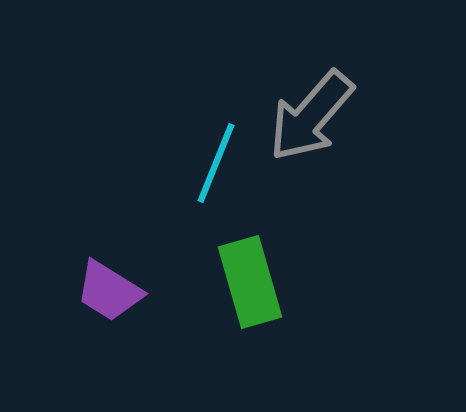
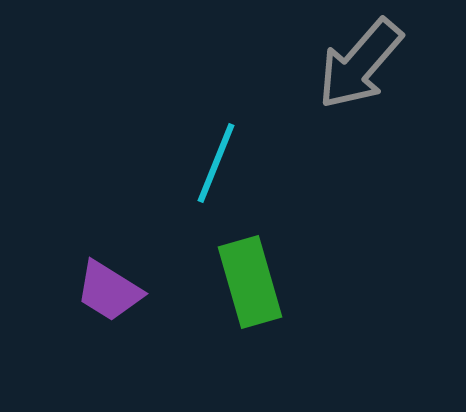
gray arrow: moved 49 px right, 52 px up
